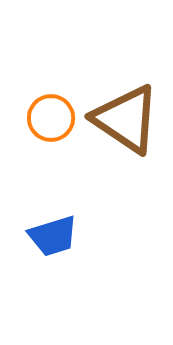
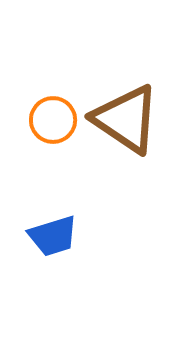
orange circle: moved 2 px right, 2 px down
